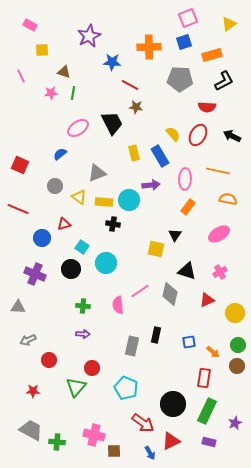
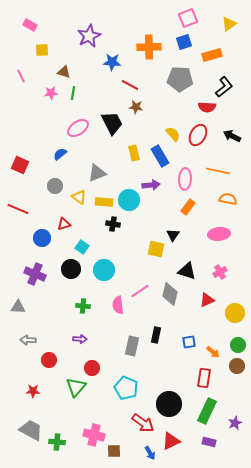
black L-shape at (224, 81): moved 6 px down; rotated 10 degrees counterclockwise
pink ellipse at (219, 234): rotated 25 degrees clockwise
black triangle at (175, 235): moved 2 px left
cyan circle at (106, 263): moved 2 px left, 7 px down
purple arrow at (83, 334): moved 3 px left, 5 px down
gray arrow at (28, 340): rotated 28 degrees clockwise
black circle at (173, 404): moved 4 px left
